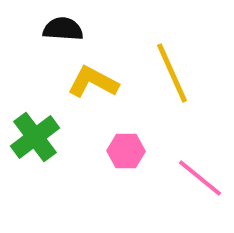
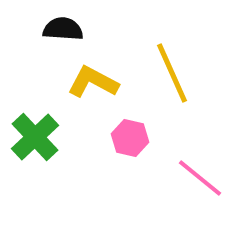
green cross: rotated 6 degrees counterclockwise
pink hexagon: moved 4 px right, 13 px up; rotated 12 degrees clockwise
